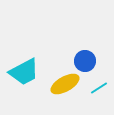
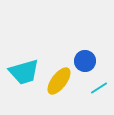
cyan trapezoid: rotated 12 degrees clockwise
yellow ellipse: moved 6 px left, 3 px up; rotated 24 degrees counterclockwise
